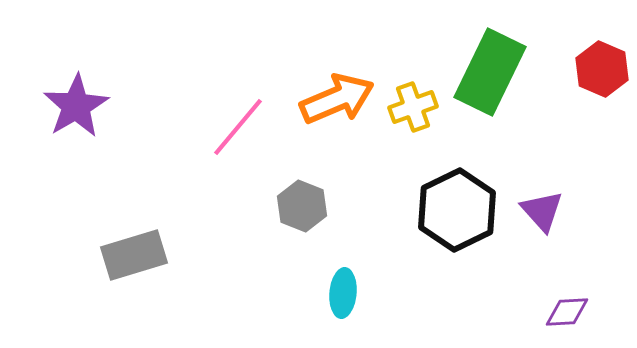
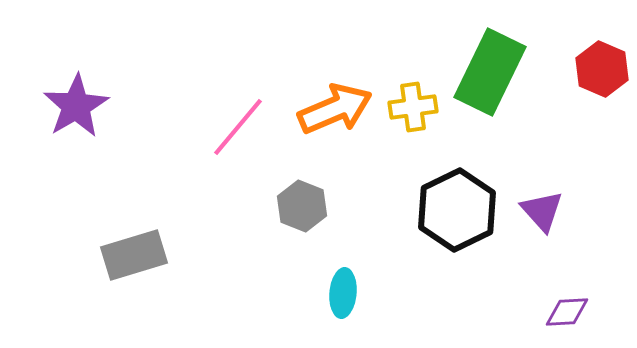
orange arrow: moved 2 px left, 10 px down
yellow cross: rotated 12 degrees clockwise
